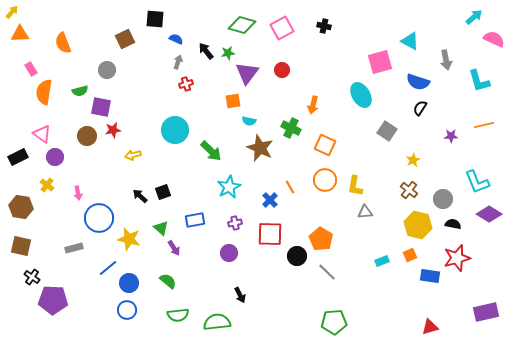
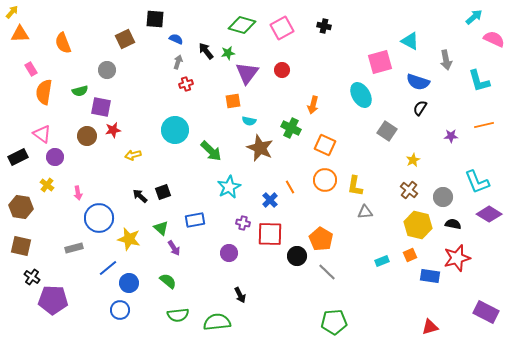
gray circle at (443, 199): moved 2 px up
purple cross at (235, 223): moved 8 px right; rotated 24 degrees clockwise
blue circle at (127, 310): moved 7 px left
purple rectangle at (486, 312): rotated 40 degrees clockwise
